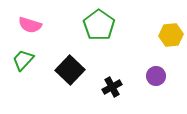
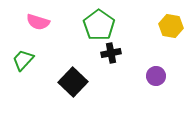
pink semicircle: moved 8 px right, 3 px up
yellow hexagon: moved 9 px up; rotated 15 degrees clockwise
black square: moved 3 px right, 12 px down
black cross: moved 1 px left, 34 px up; rotated 18 degrees clockwise
